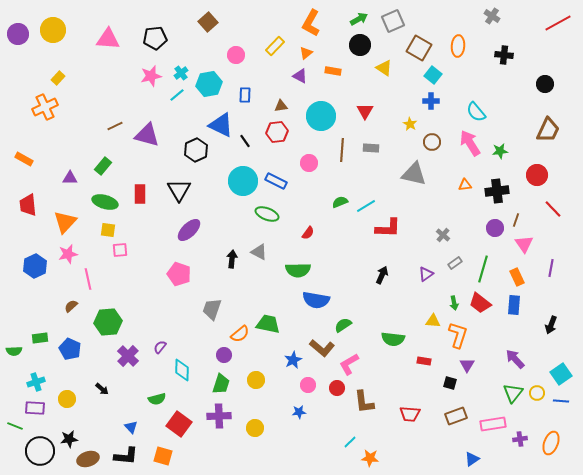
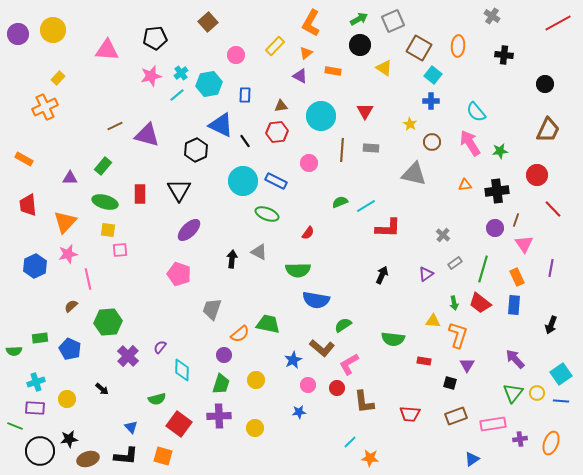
pink triangle at (108, 39): moved 1 px left, 11 px down
